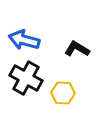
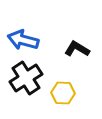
blue arrow: moved 1 px left
black cross: rotated 28 degrees clockwise
